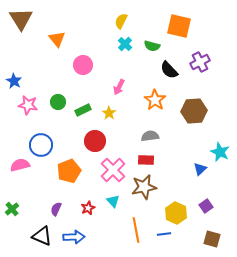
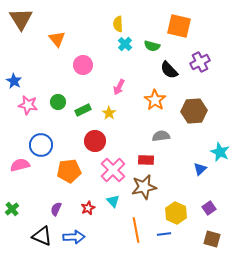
yellow semicircle: moved 3 px left, 3 px down; rotated 28 degrees counterclockwise
gray semicircle: moved 11 px right
orange pentagon: rotated 15 degrees clockwise
purple square: moved 3 px right, 2 px down
